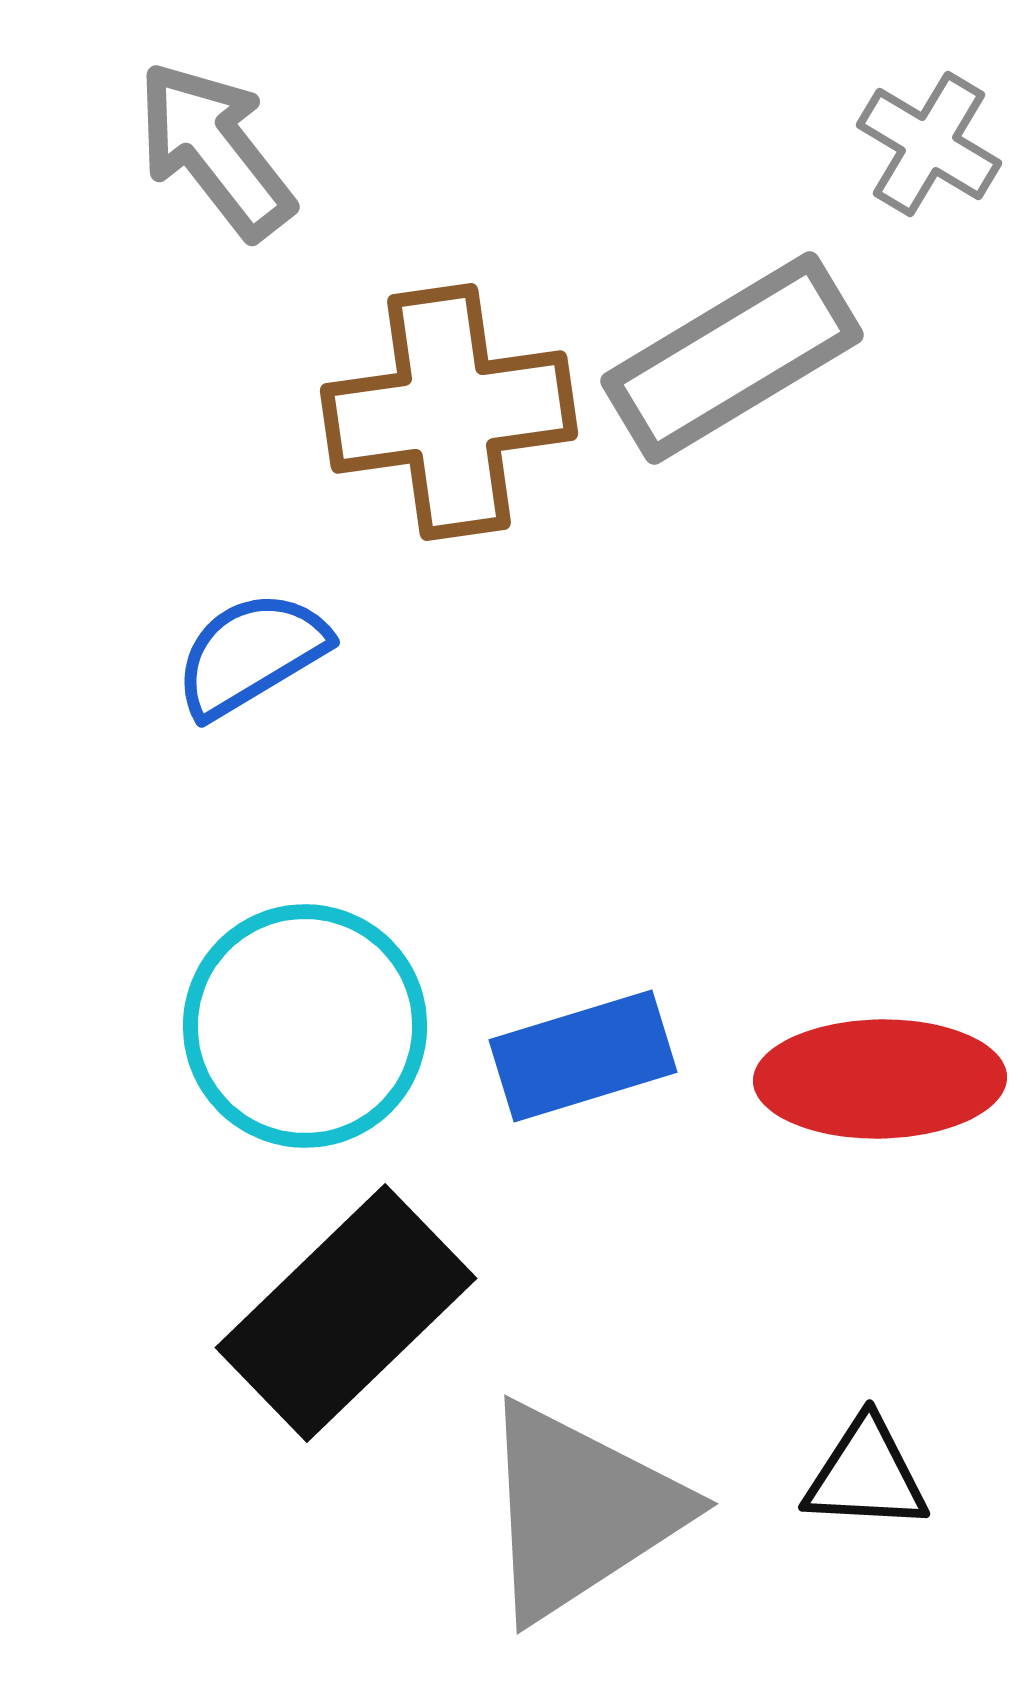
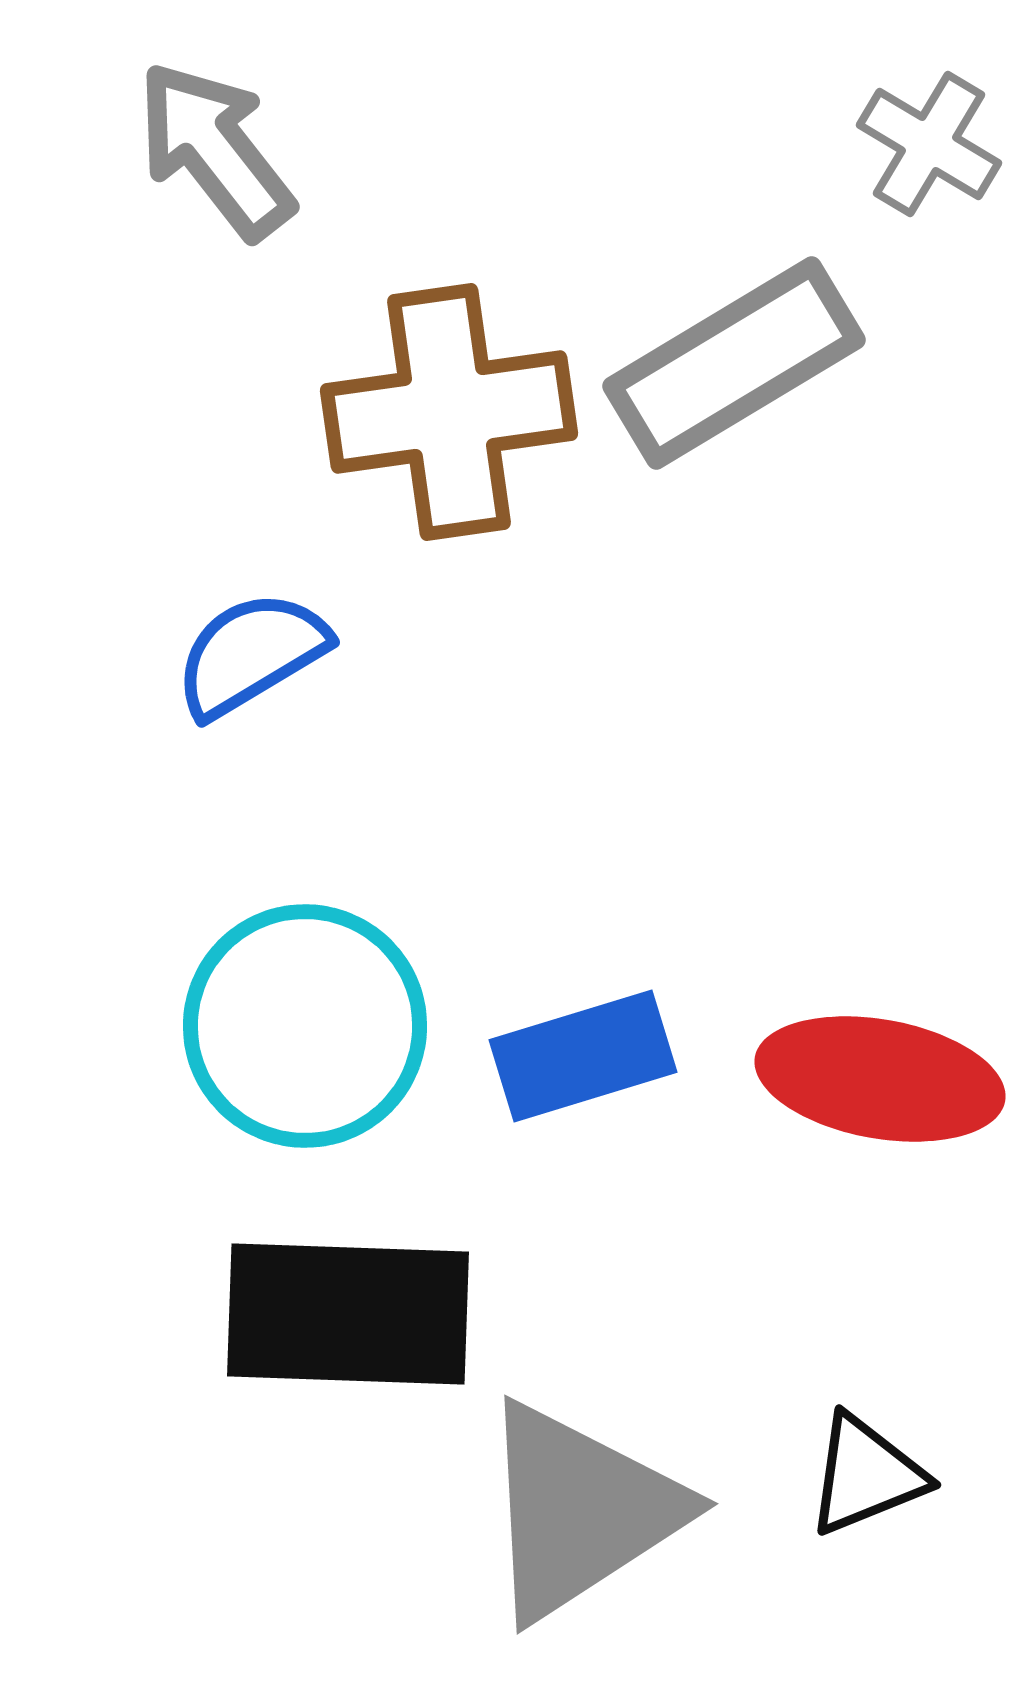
gray rectangle: moved 2 px right, 5 px down
red ellipse: rotated 11 degrees clockwise
black rectangle: moved 2 px right, 1 px down; rotated 46 degrees clockwise
black triangle: rotated 25 degrees counterclockwise
